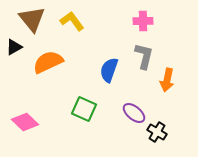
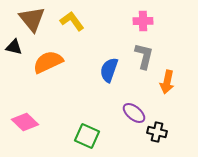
black triangle: rotated 42 degrees clockwise
orange arrow: moved 2 px down
green square: moved 3 px right, 27 px down
black cross: rotated 18 degrees counterclockwise
